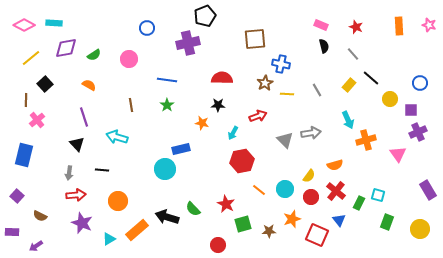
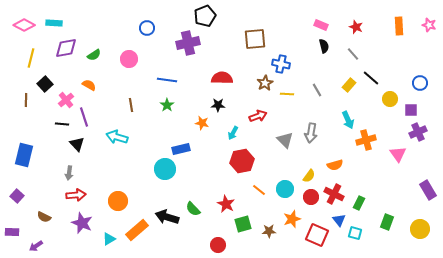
yellow line at (31, 58): rotated 36 degrees counterclockwise
pink cross at (37, 120): moved 29 px right, 20 px up
gray arrow at (311, 133): rotated 108 degrees clockwise
black line at (102, 170): moved 40 px left, 46 px up
red cross at (336, 191): moved 2 px left, 3 px down; rotated 12 degrees counterclockwise
cyan square at (378, 195): moved 23 px left, 38 px down
brown semicircle at (40, 216): moved 4 px right, 1 px down
